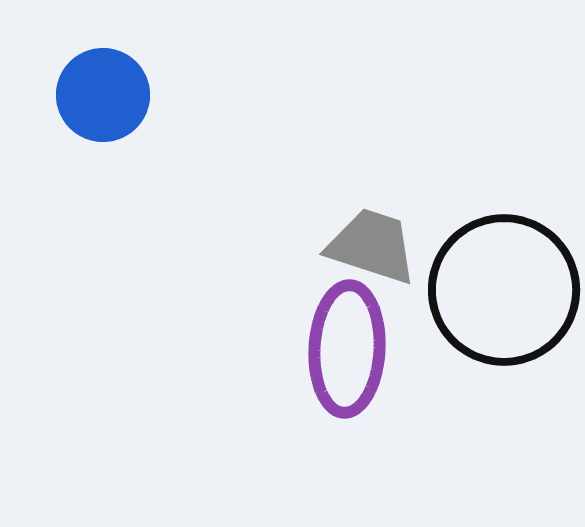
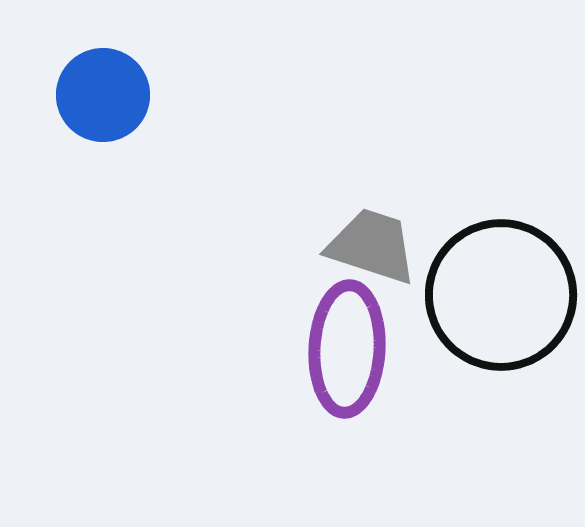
black circle: moved 3 px left, 5 px down
